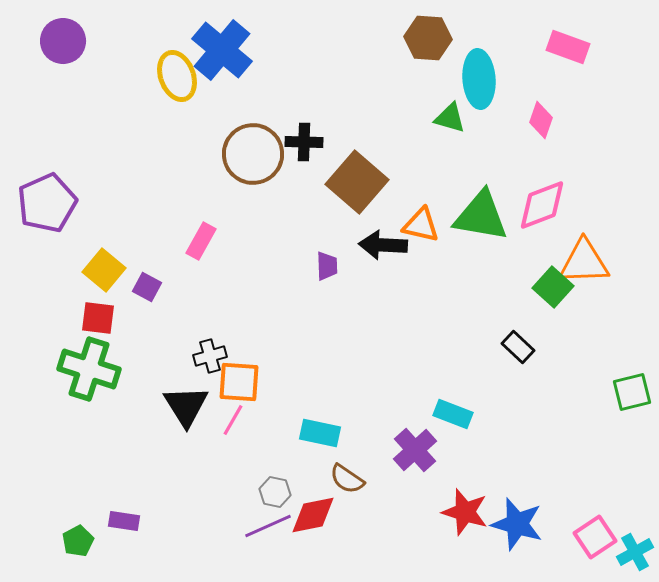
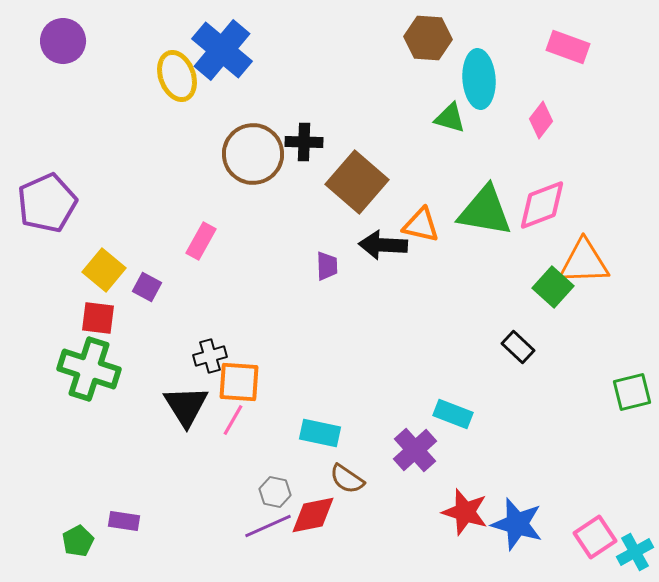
pink diamond at (541, 120): rotated 18 degrees clockwise
green triangle at (481, 216): moved 4 px right, 5 px up
